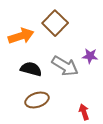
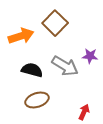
black semicircle: moved 1 px right, 1 px down
red arrow: rotated 42 degrees clockwise
